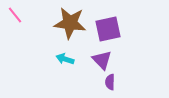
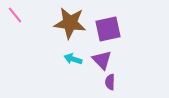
cyan arrow: moved 8 px right
